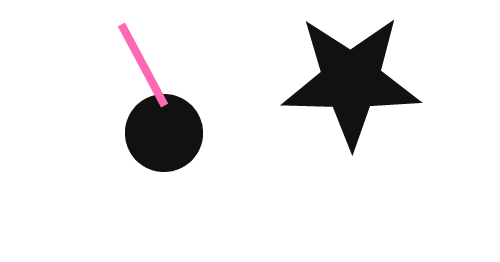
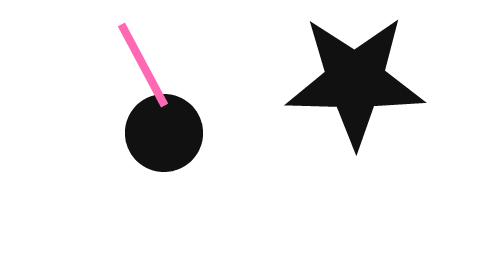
black star: moved 4 px right
